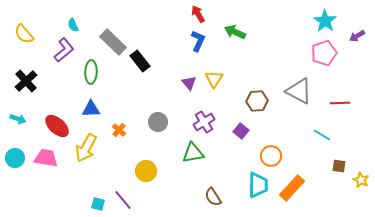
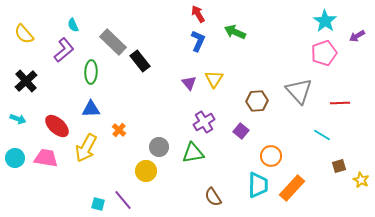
gray triangle: rotated 20 degrees clockwise
gray circle: moved 1 px right, 25 px down
brown square: rotated 24 degrees counterclockwise
